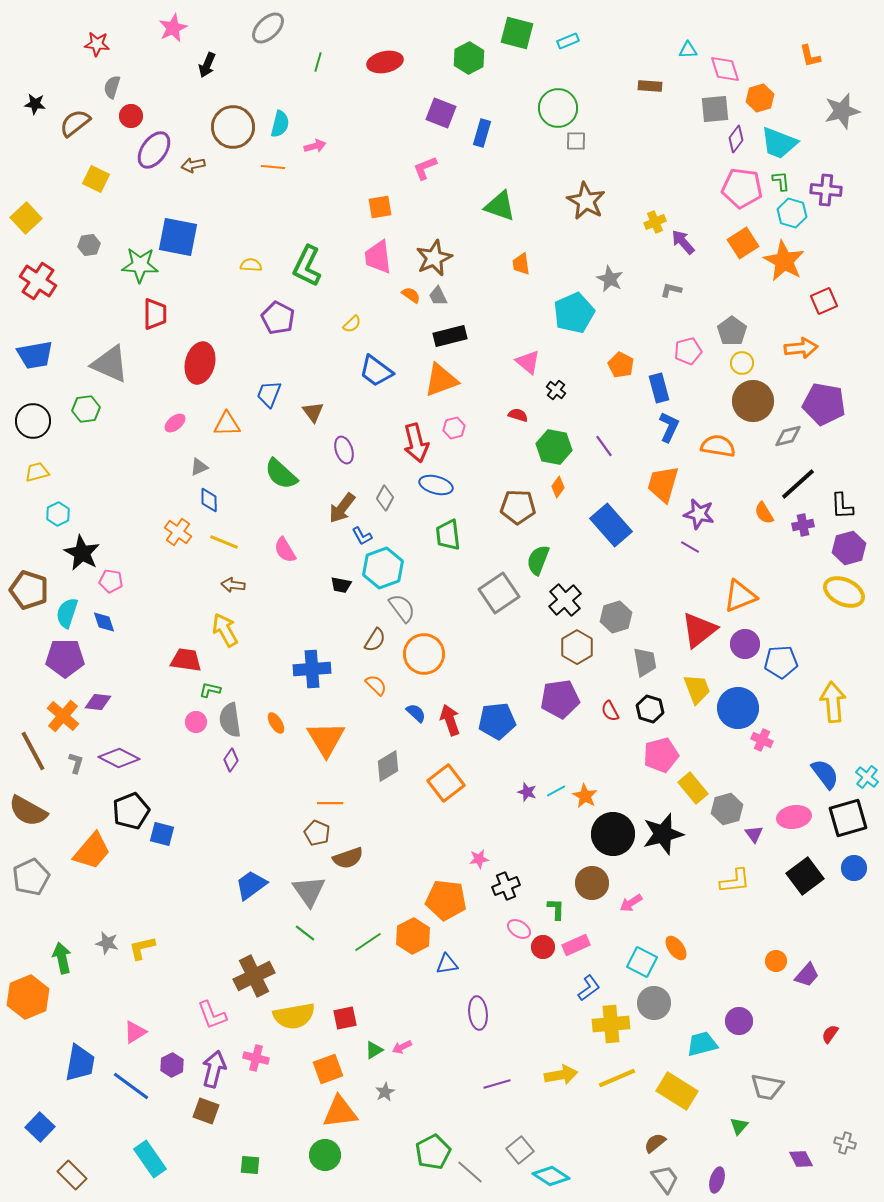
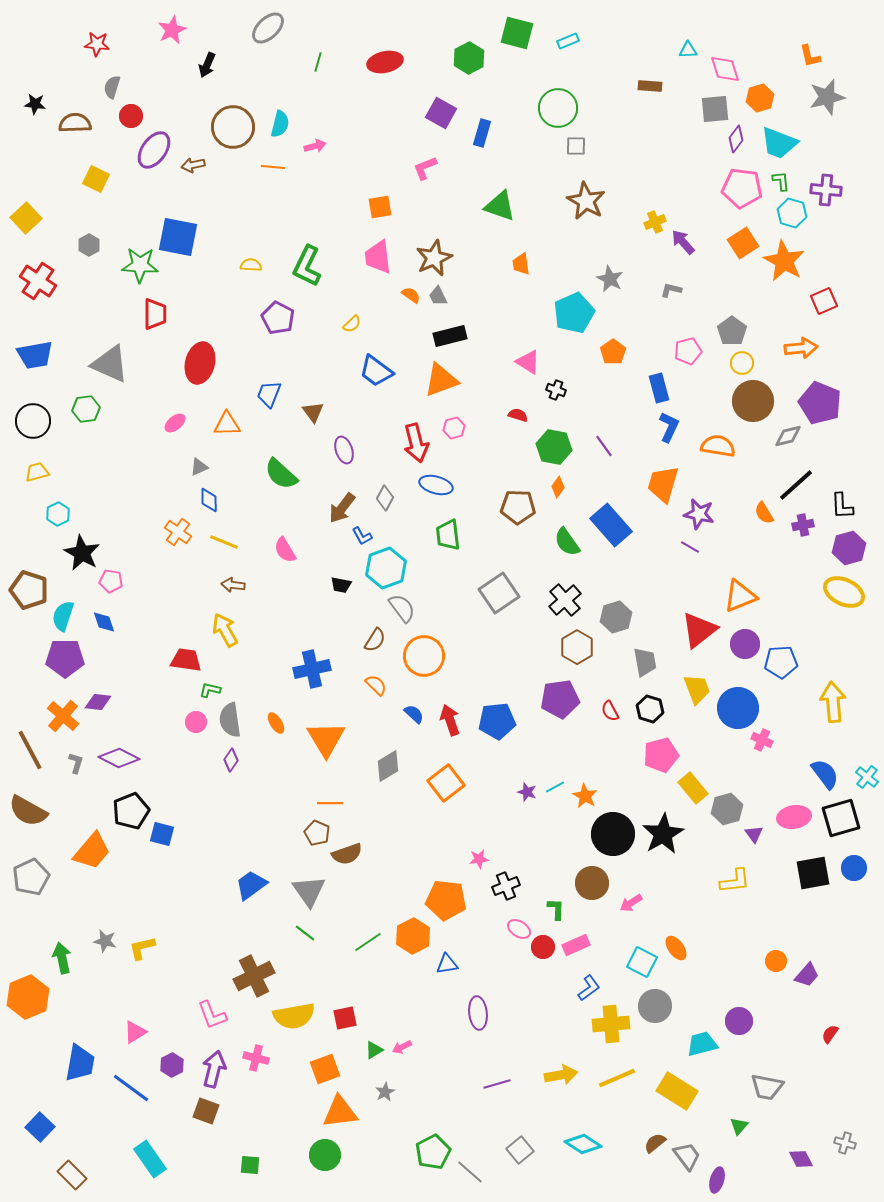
pink star at (173, 28): moved 1 px left, 2 px down
gray star at (842, 111): moved 15 px left, 14 px up
purple square at (441, 113): rotated 8 degrees clockwise
brown semicircle at (75, 123): rotated 36 degrees clockwise
gray square at (576, 141): moved 5 px down
gray hexagon at (89, 245): rotated 20 degrees counterclockwise
pink triangle at (528, 362): rotated 8 degrees counterclockwise
orange pentagon at (621, 365): moved 8 px left, 13 px up; rotated 10 degrees clockwise
black cross at (556, 390): rotated 18 degrees counterclockwise
purple pentagon at (824, 404): moved 4 px left, 1 px up; rotated 12 degrees clockwise
black line at (798, 484): moved 2 px left, 1 px down
green semicircle at (538, 560): moved 29 px right, 18 px up; rotated 56 degrees counterclockwise
cyan hexagon at (383, 568): moved 3 px right
cyan semicircle at (67, 613): moved 4 px left, 3 px down
orange circle at (424, 654): moved 2 px down
blue cross at (312, 669): rotated 9 degrees counterclockwise
blue semicircle at (416, 713): moved 2 px left, 1 px down
brown line at (33, 751): moved 3 px left, 1 px up
cyan line at (556, 791): moved 1 px left, 4 px up
black square at (848, 818): moved 7 px left
black star at (663, 834): rotated 15 degrees counterclockwise
brown semicircle at (348, 858): moved 1 px left, 4 px up
black square at (805, 876): moved 8 px right, 3 px up; rotated 27 degrees clockwise
gray star at (107, 943): moved 2 px left, 2 px up
gray circle at (654, 1003): moved 1 px right, 3 px down
orange square at (328, 1069): moved 3 px left
blue line at (131, 1086): moved 2 px down
cyan diamond at (551, 1176): moved 32 px right, 32 px up
gray trapezoid at (665, 1179): moved 22 px right, 23 px up
